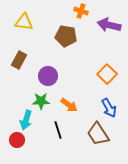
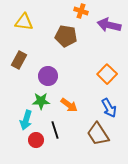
black line: moved 3 px left
red circle: moved 19 px right
